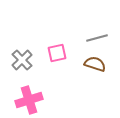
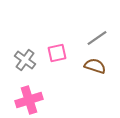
gray line: rotated 20 degrees counterclockwise
gray cross: moved 3 px right; rotated 10 degrees counterclockwise
brown semicircle: moved 2 px down
